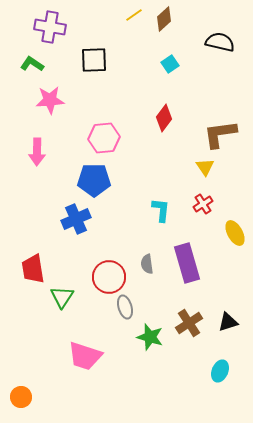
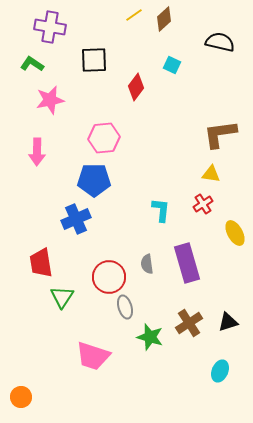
cyan square: moved 2 px right, 1 px down; rotated 30 degrees counterclockwise
pink star: rotated 8 degrees counterclockwise
red diamond: moved 28 px left, 31 px up
yellow triangle: moved 6 px right, 7 px down; rotated 48 degrees counterclockwise
red trapezoid: moved 8 px right, 6 px up
pink trapezoid: moved 8 px right
